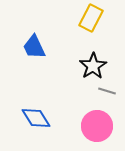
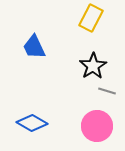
blue diamond: moved 4 px left, 5 px down; rotated 28 degrees counterclockwise
